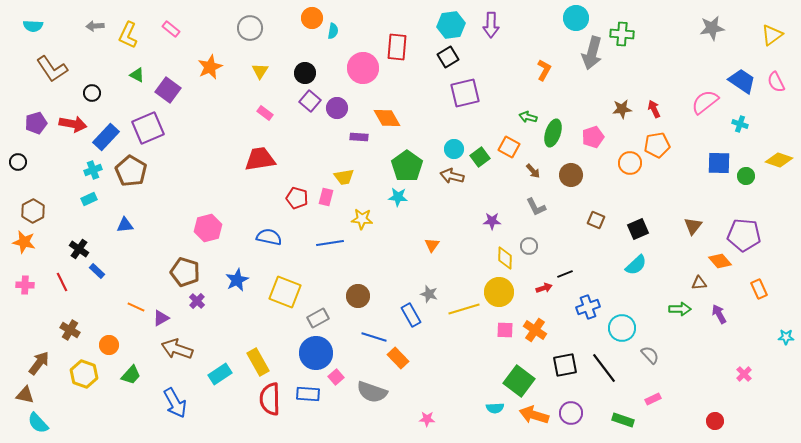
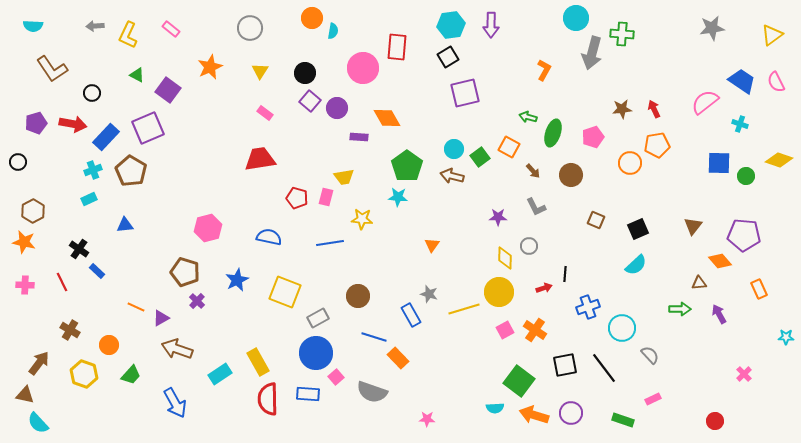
purple star at (492, 221): moved 6 px right, 4 px up
black line at (565, 274): rotated 63 degrees counterclockwise
pink square at (505, 330): rotated 30 degrees counterclockwise
red semicircle at (270, 399): moved 2 px left
